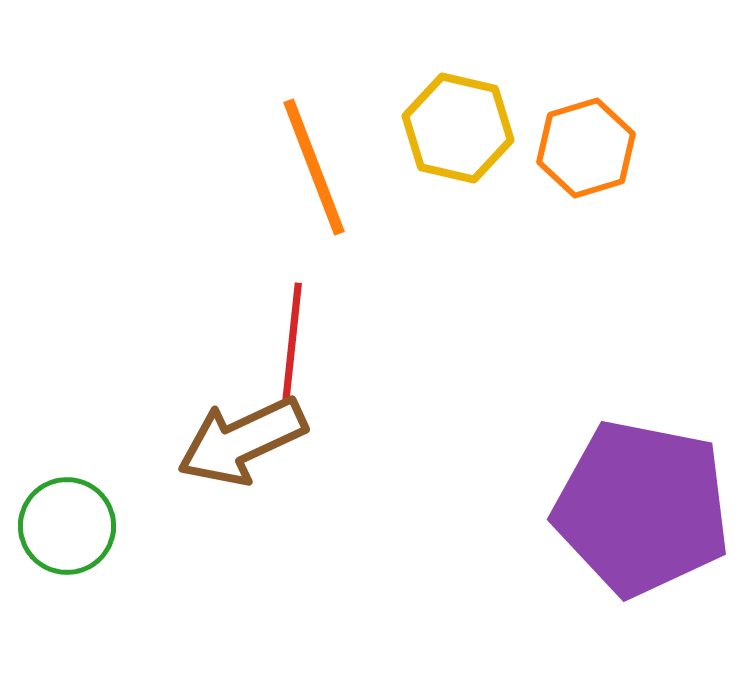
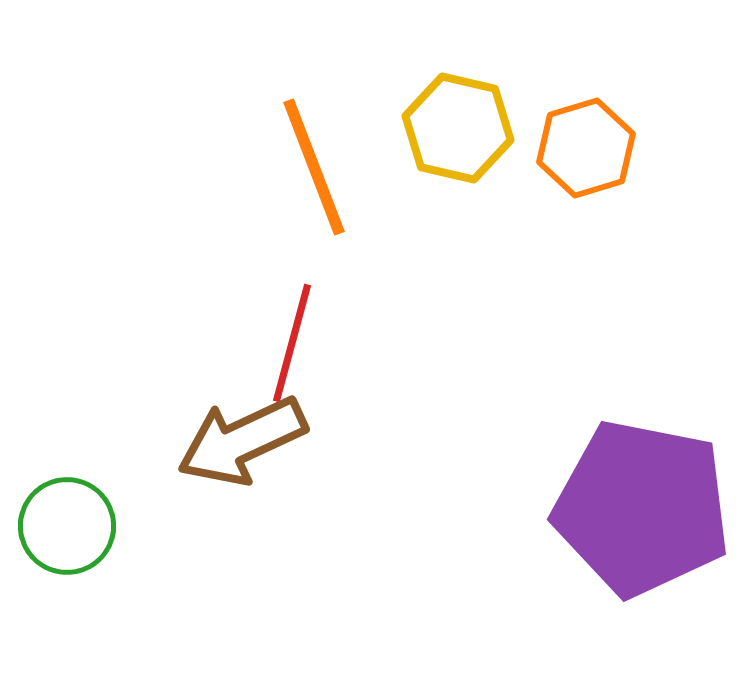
red line: rotated 9 degrees clockwise
